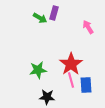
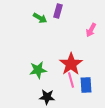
purple rectangle: moved 4 px right, 2 px up
pink arrow: moved 3 px right, 3 px down; rotated 120 degrees counterclockwise
